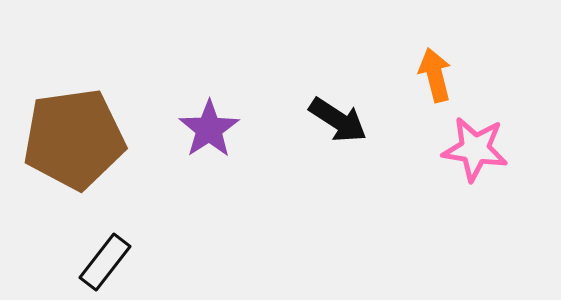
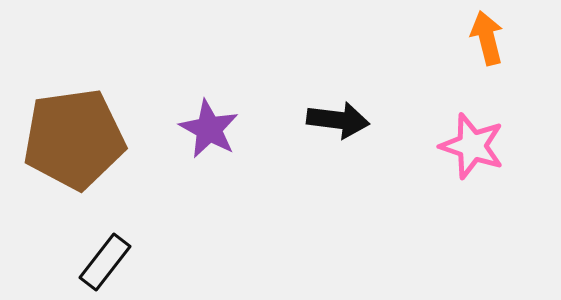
orange arrow: moved 52 px right, 37 px up
black arrow: rotated 26 degrees counterclockwise
purple star: rotated 10 degrees counterclockwise
pink star: moved 3 px left, 3 px up; rotated 10 degrees clockwise
